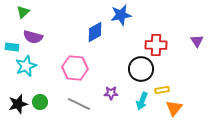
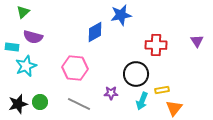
black circle: moved 5 px left, 5 px down
